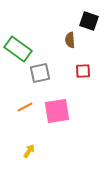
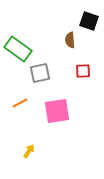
orange line: moved 5 px left, 4 px up
